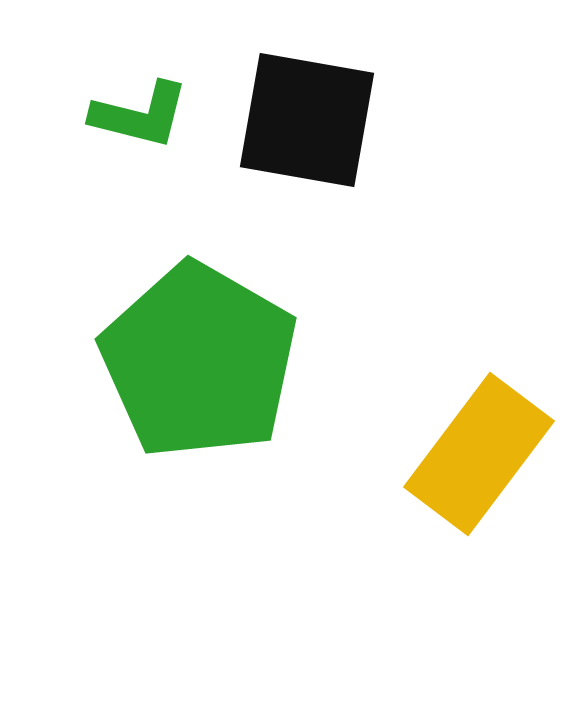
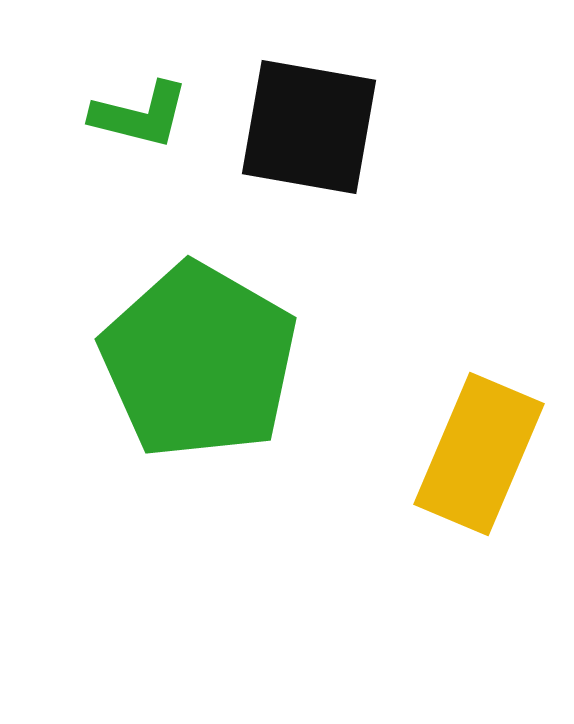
black square: moved 2 px right, 7 px down
yellow rectangle: rotated 14 degrees counterclockwise
